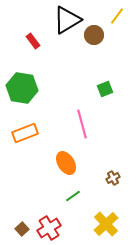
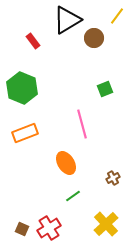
brown circle: moved 3 px down
green hexagon: rotated 12 degrees clockwise
brown square: rotated 24 degrees counterclockwise
